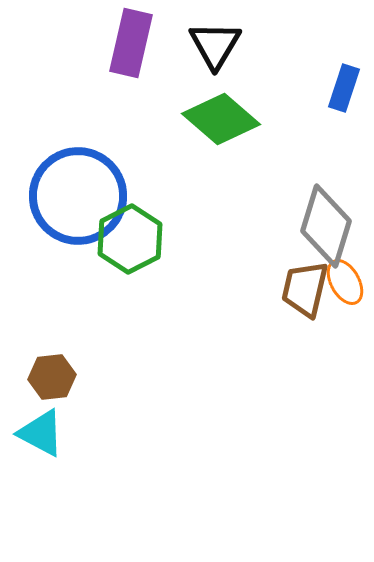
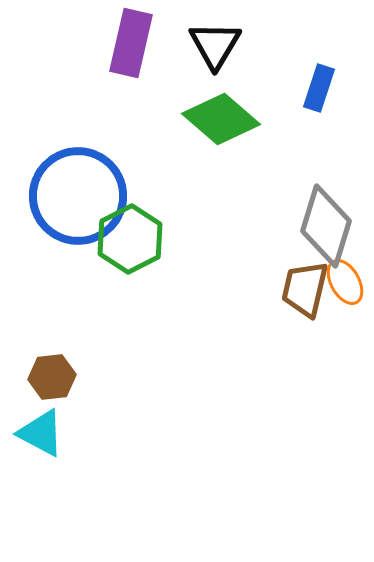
blue rectangle: moved 25 px left
